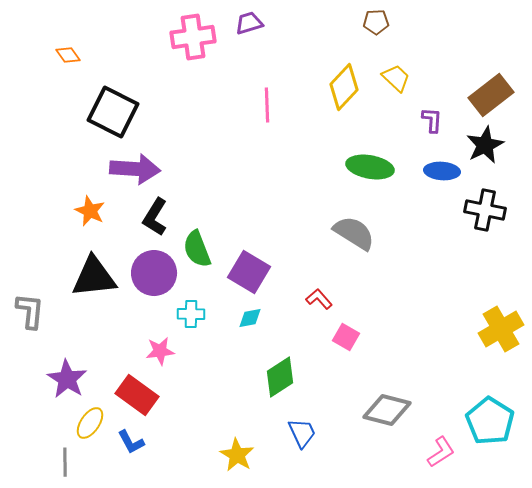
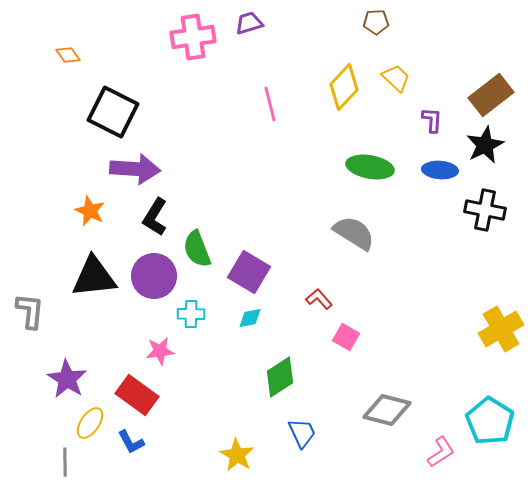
pink line: moved 3 px right, 1 px up; rotated 12 degrees counterclockwise
blue ellipse: moved 2 px left, 1 px up
purple circle: moved 3 px down
